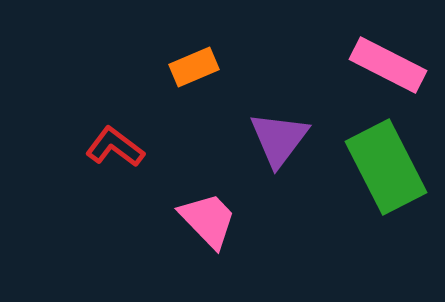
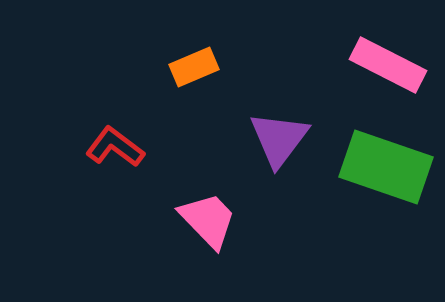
green rectangle: rotated 44 degrees counterclockwise
